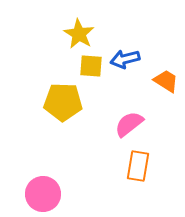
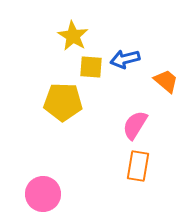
yellow star: moved 6 px left, 2 px down
yellow square: moved 1 px down
orange trapezoid: rotated 8 degrees clockwise
pink semicircle: moved 6 px right, 1 px down; rotated 20 degrees counterclockwise
